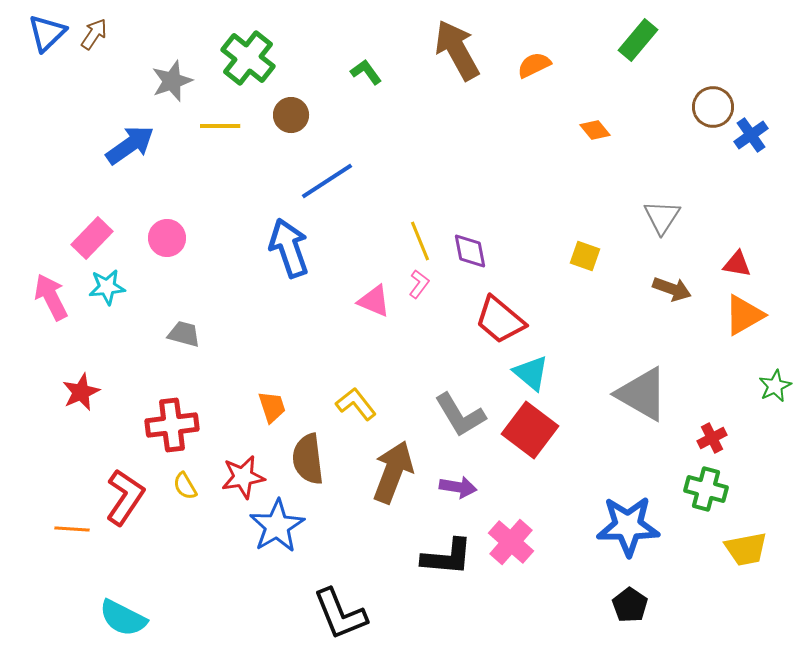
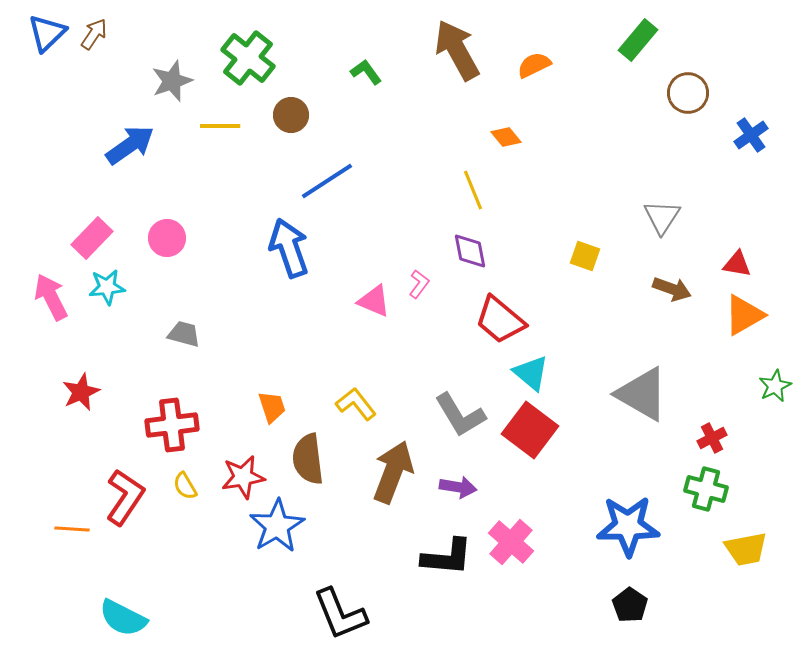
brown circle at (713, 107): moved 25 px left, 14 px up
orange diamond at (595, 130): moved 89 px left, 7 px down
yellow line at (420, 241): moved 53 px right, 51 px up
